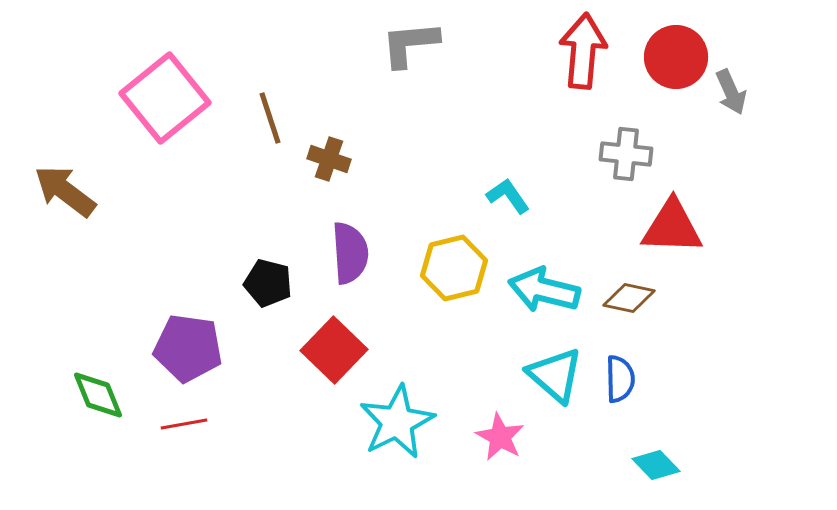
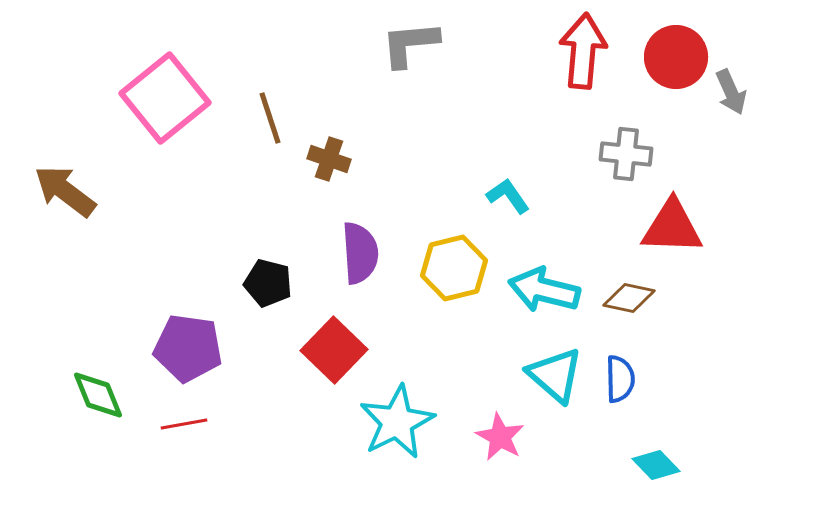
purple semicircle: moved 10 px right
